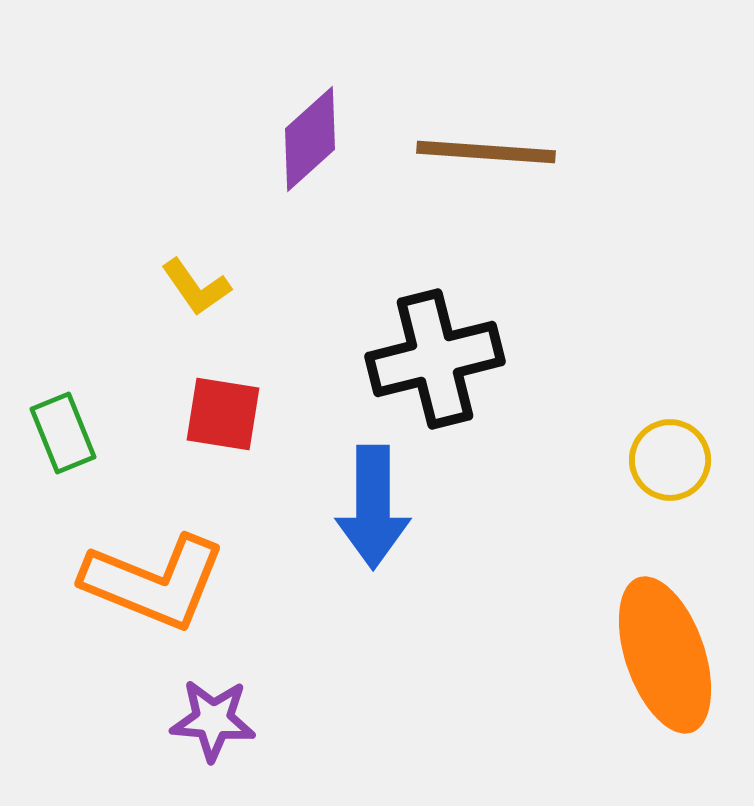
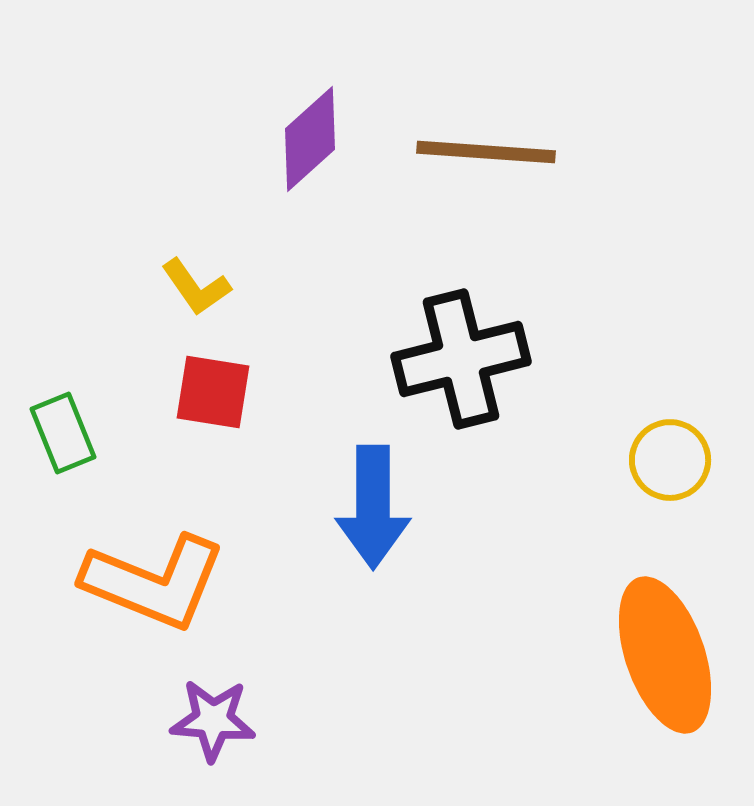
black cross: moved 26 px right
red square: moved 10 px left, 22 px up
